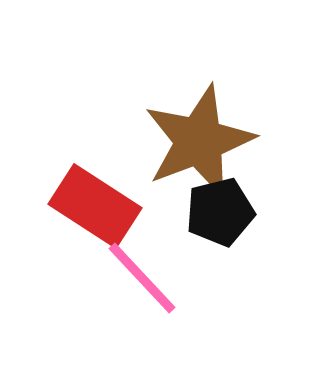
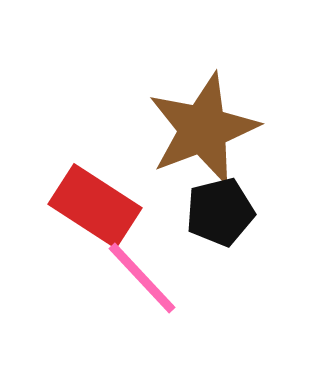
brown star: moved 4 px right, 12 px up
